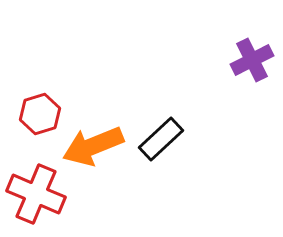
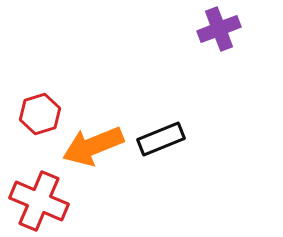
purple cross: moved 33 px left, 31 px up; rotated 6 degrees clockwise
black rectangle: rotated 21 degrees clockwise
red cross: moved 3 px right, 7 px down
